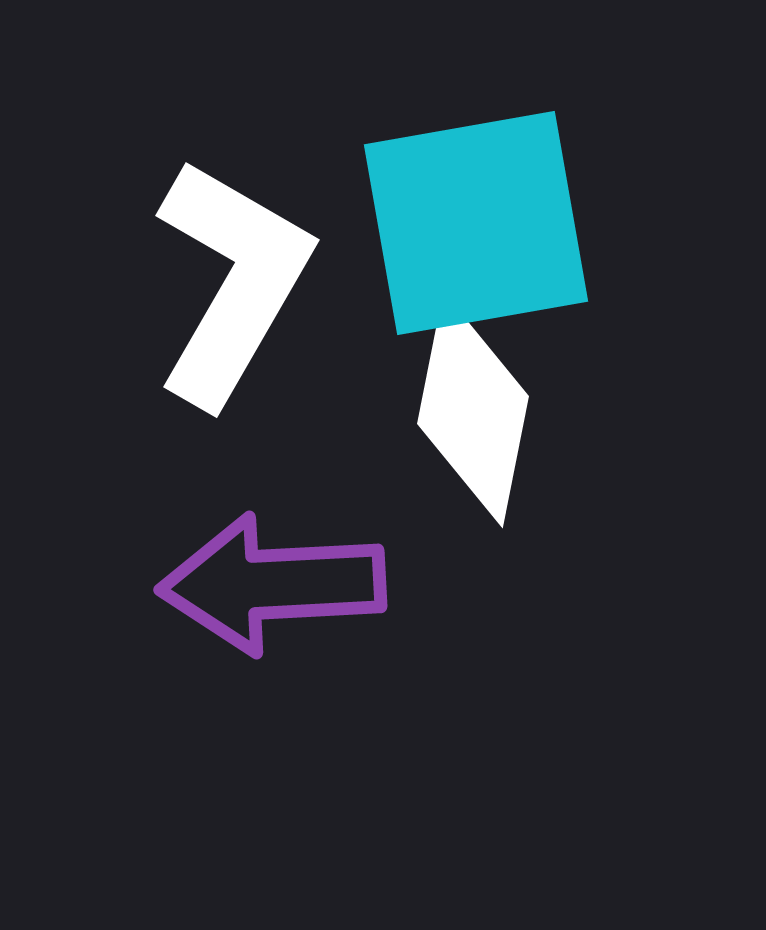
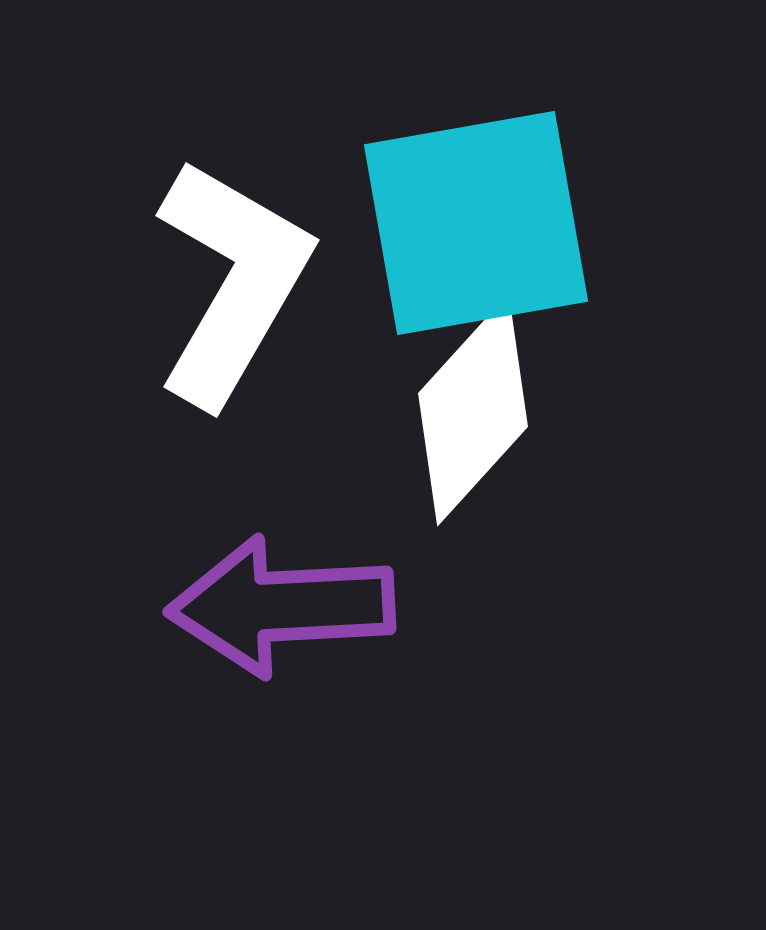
white diamond: rotated 31 degrees clockwise
purple arrow: moved 9 px right, 22 px down
